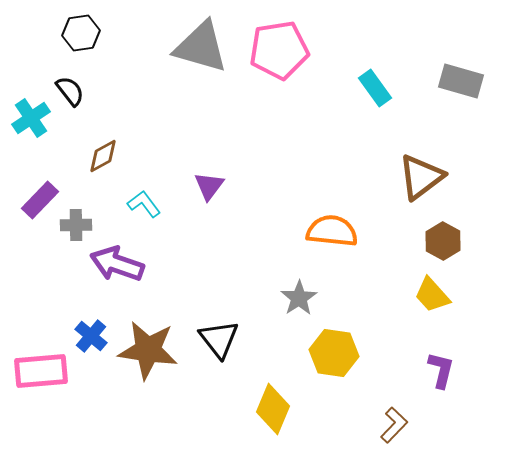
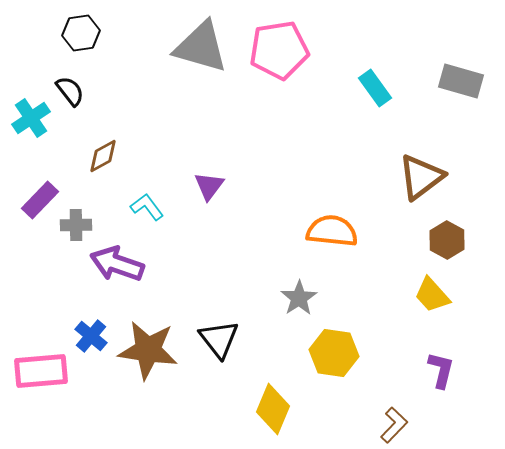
cyan L-shape: moved 3 px right, 3 px down
brown hexagon: moved 4 px right, 1 px up
